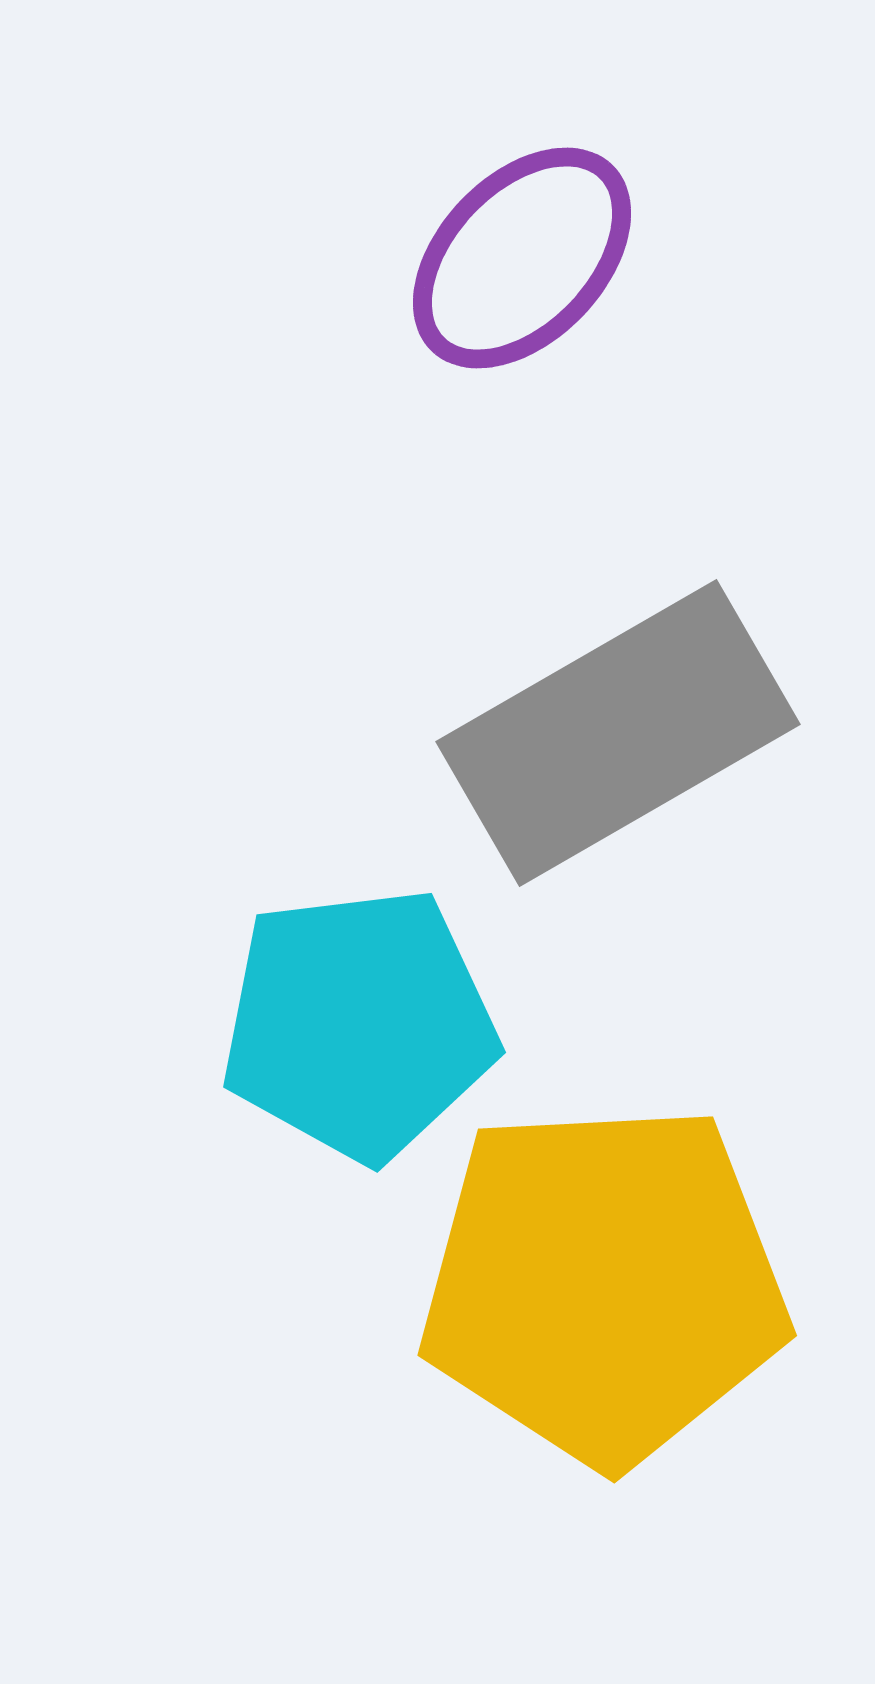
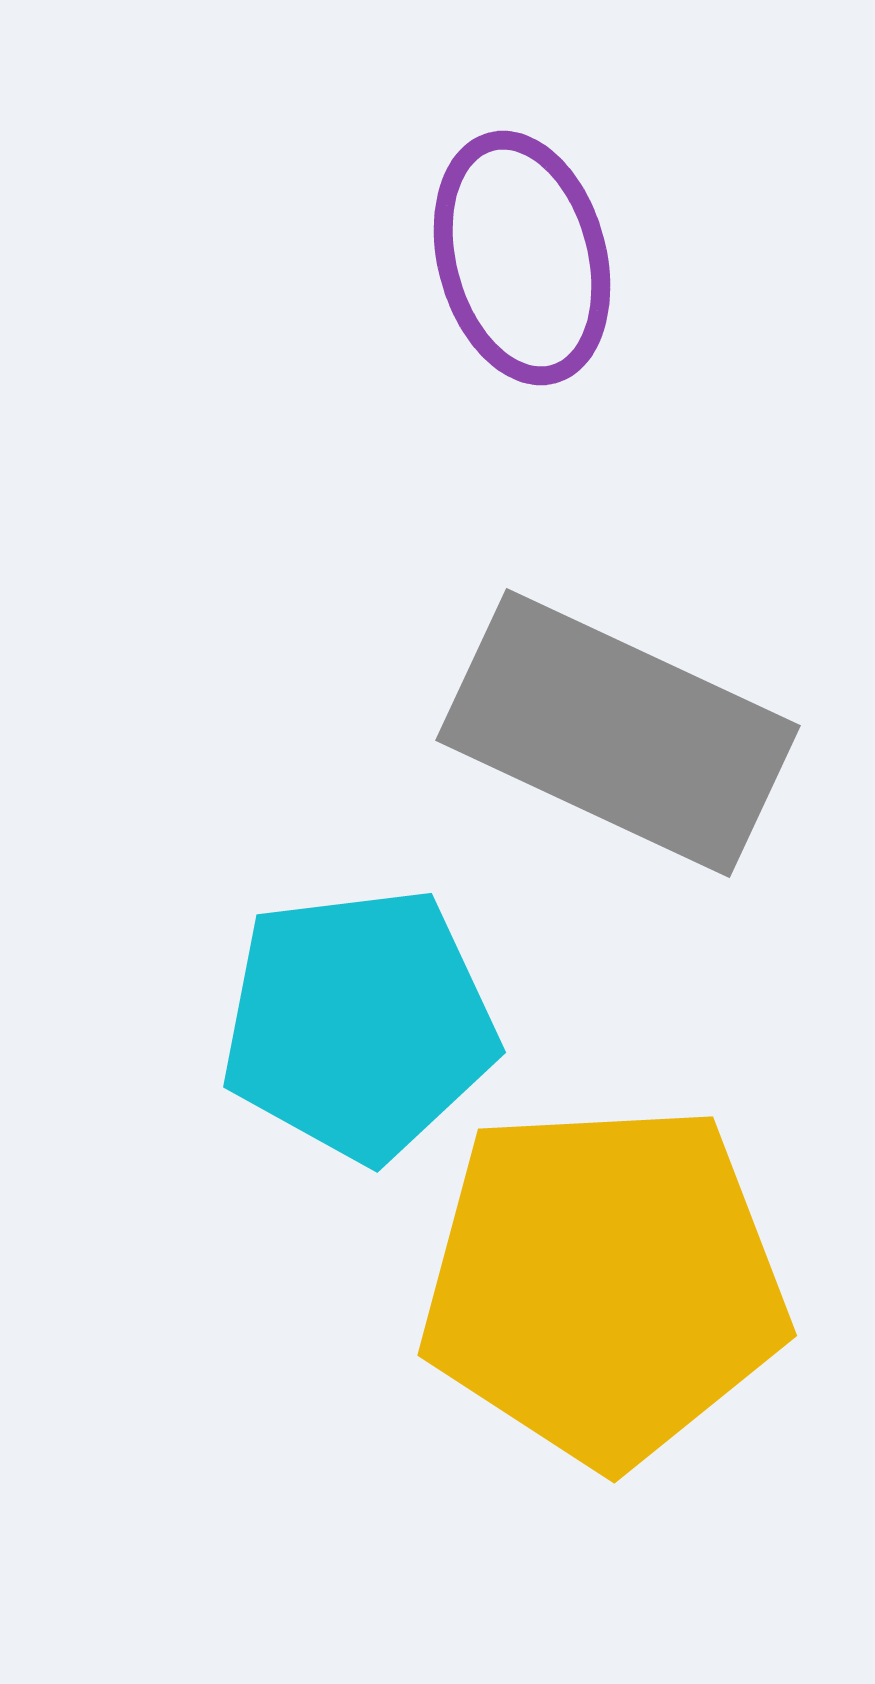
purple ellipse: rotated 59 degrees counterclockwise
gray rectangle: rotated 55 degrees clockwise
